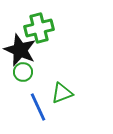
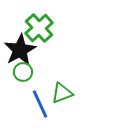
green cross: rotated 28 degrees counterclockwise
black star: rotated 20 degrees clockwise
blue line: moved 2 px right, 3 px up
